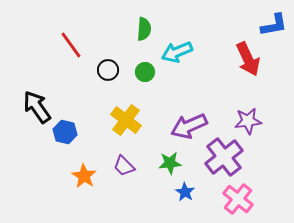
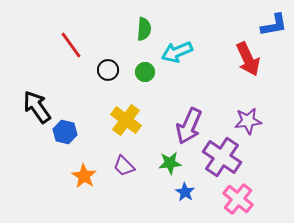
purple arrow: rotated 42 degrees counterclockwise
purple cross: moved 2 px left; rotated 18 degrees counterclockwise
